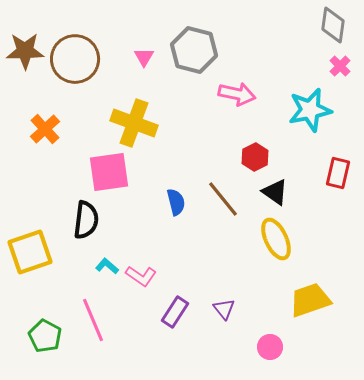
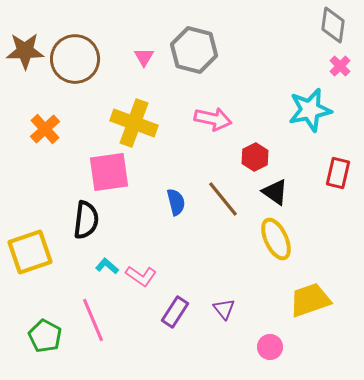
pink arrow: moved 24 px left, 25 px down
